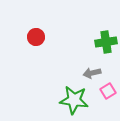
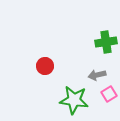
red circle: moved 9 px right, 29 px down
gray arrow: moved 5 px right, 2 px down
pink square: moved 1 px right, 3 px down
